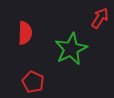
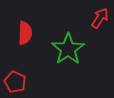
green star: moved 3 px left; rotated 8 degrees counterclockwise
red pentagon: moved 18 px left
